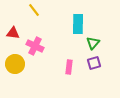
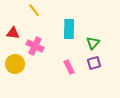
cyan rectangle: moved 9 px left, 5 px down
pink rectangle: rotated 32 degrees counterclockwise
